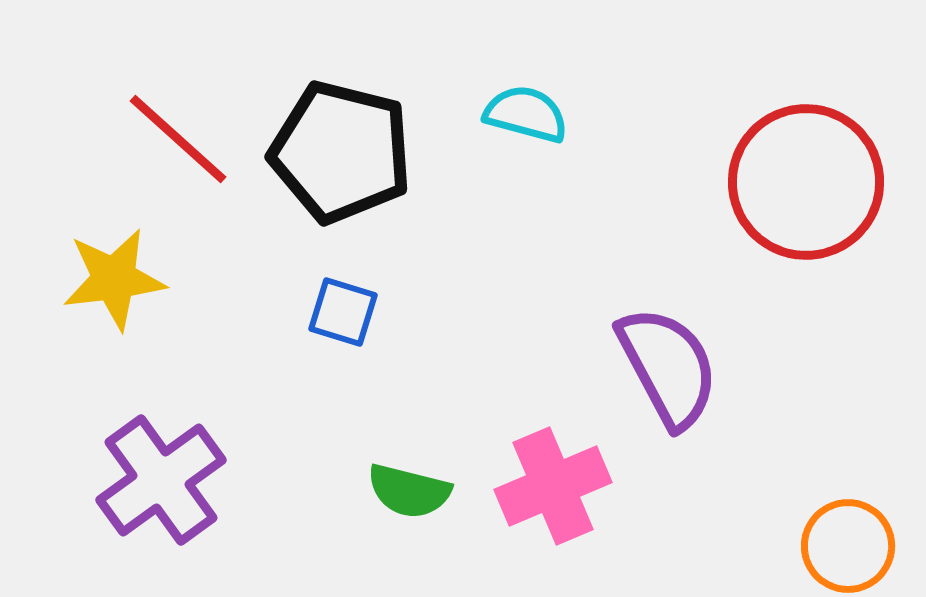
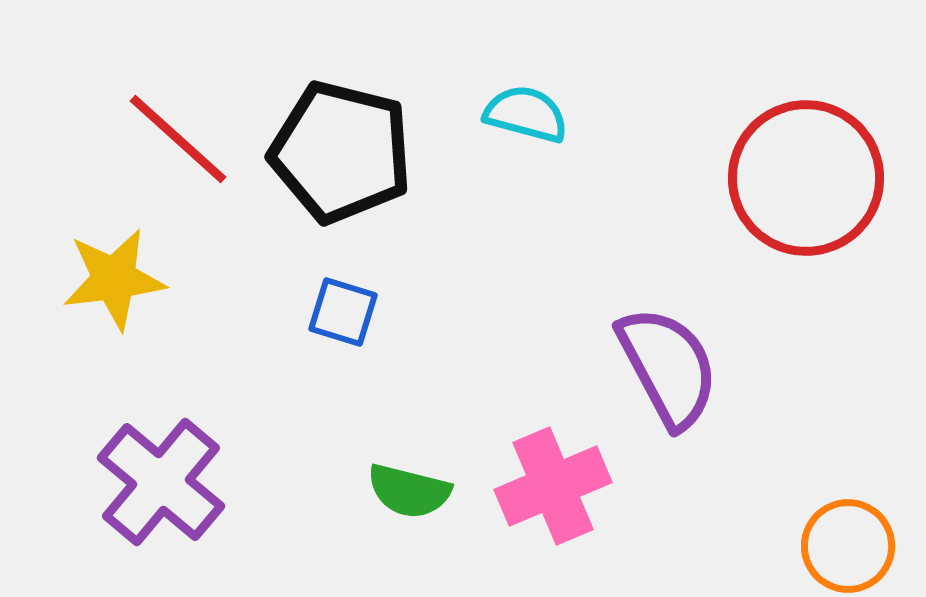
red circle: moved 4 px up
purple cross: moved 2 px down; rotated 14 degrees counterclockwise
